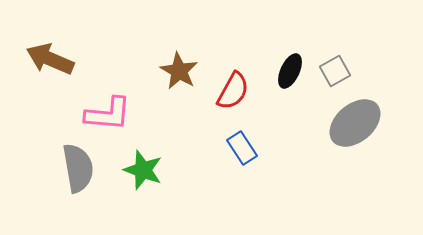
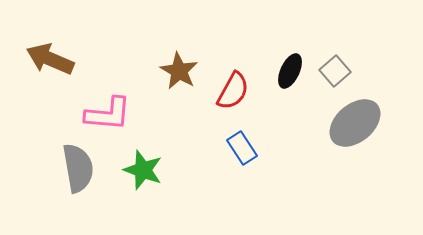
gray square: rotated 12 degrees counterclockwise
